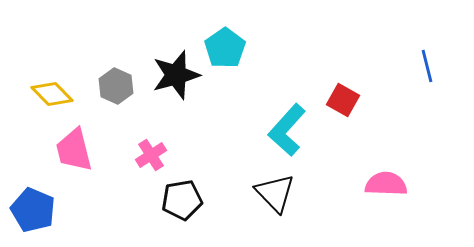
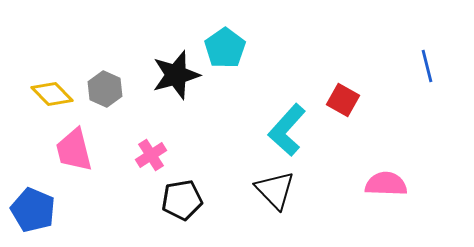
gray hexagon: moved 11 px left, 3 px down
black triangle: moved 3 px up
